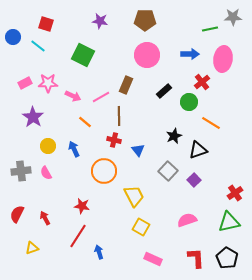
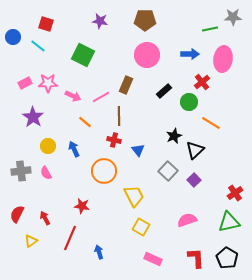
black triangle at (198, 150): moved 3 px left; rotated 24 degrees counterclockwise
red line at (78, 236): moved 8 px left, 2 px down; rotated 10 degrees counterclockwise
yellow triangle at (32, 248): moved 1 px left, 7 px up; rotated 16 degrees counterclockwise
